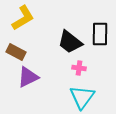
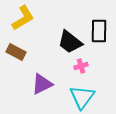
black rectangle: moved 1 px left, 3 px up
pink cross: moved 2 px right, 2 px up; rotated 24 degrees counterclockwise
purple triangle: moved 14 px right, 7 px down
